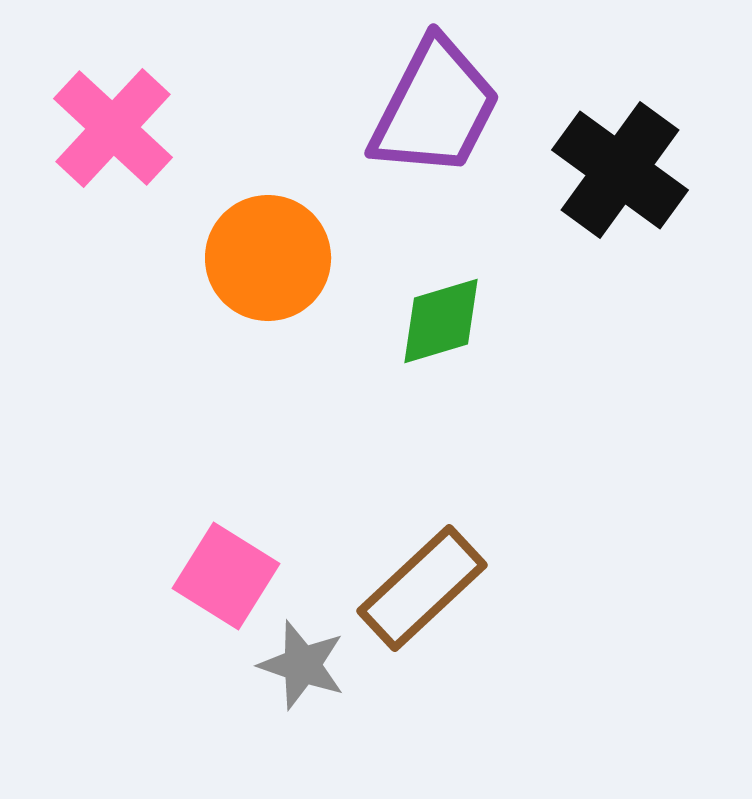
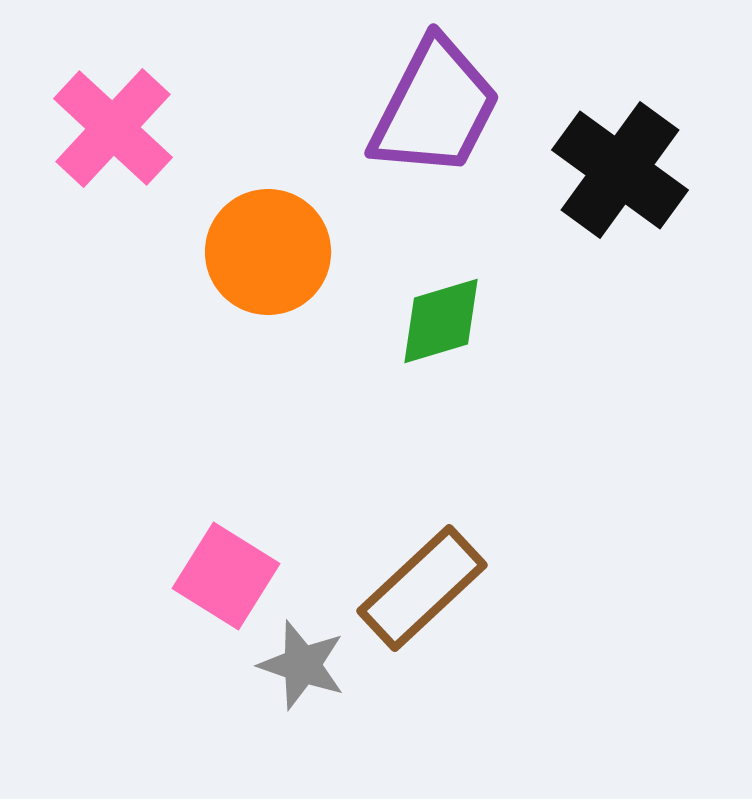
orange circle: moved 6 px up
